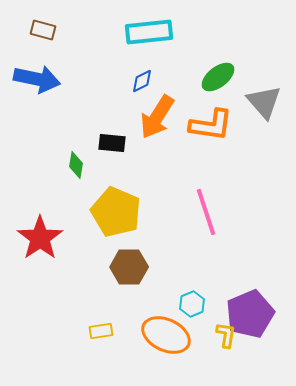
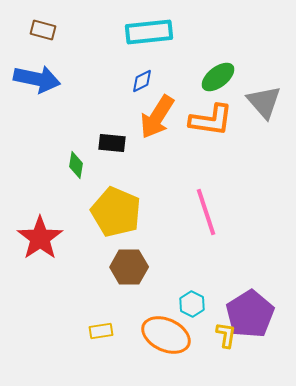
orange L-shape: moved 5 px up
cyan hexagon: rotated 10 degrees counterclockwise
purple pentagon: rotated 9 degrees counterclockwise
